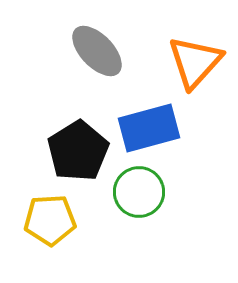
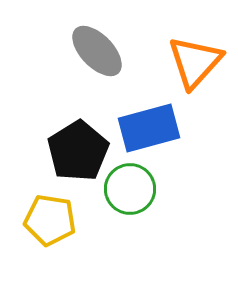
green circle: moved 9 px left, 3 px up
yellow pentagon: rotated 12 degrees clockwise
